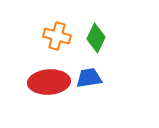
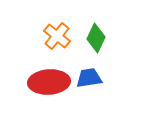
orange cross: rotated 24 degrees clockwise
